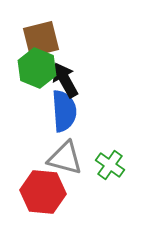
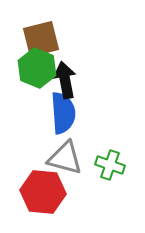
black arrow: rotated 18 degrees clockwise
blue semicircle: moved 1 px left, 2 px down
green cross: rotated 16 degrees counterclockwise
